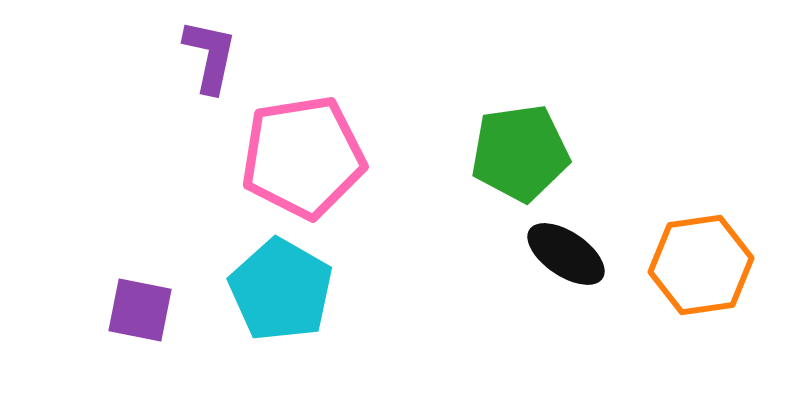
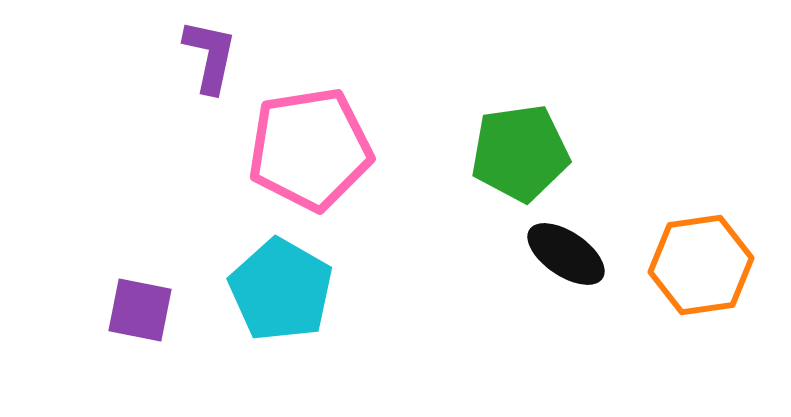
pink pentagon: moved 7 px right, 8 px up
